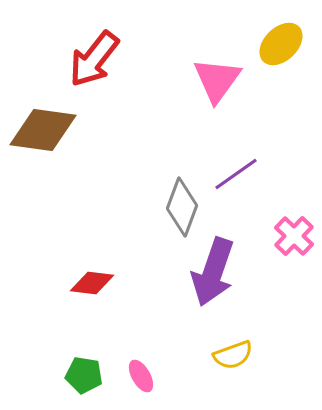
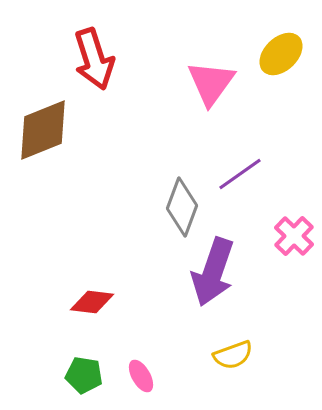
yellow ellipse: moved 10 px down
red arrow: rotated 56 degrees counterclockwise
pink triangle: moved 6 px left, 3 px down
brown diamond: rotated 30 degrees counterclockwise
purple line: moved 4 px right
red diamond: moved 19 px down
